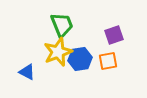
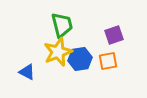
green trapezoid: rotated 8 degrees clockwise
